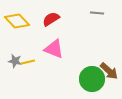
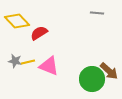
red semicircle: moved 12 px left, 14 px down
pink triangle: moved 5 px left, 17 px down
